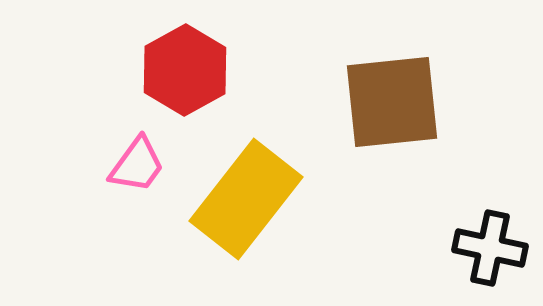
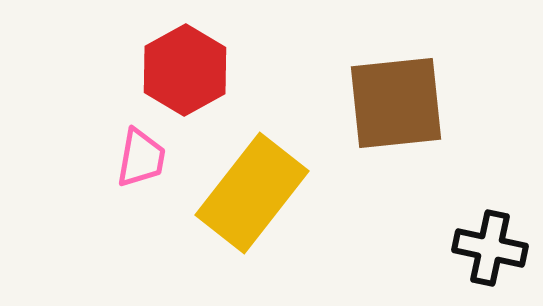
brown square: moved 4 px right, 1 px down
pink trapezoid: moved 4 px right, 7 px up; rotated 26 degrees counterclockwise
yellow rectangle: moved 6 px right, 6 px up
